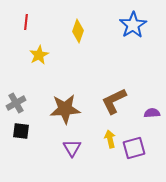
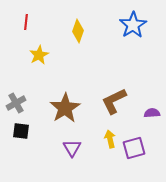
brown star: moved 1 px up; rotated 28 degrees counterclockwise
